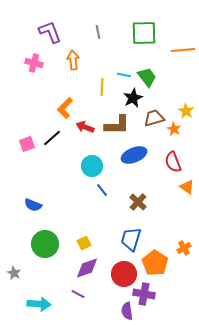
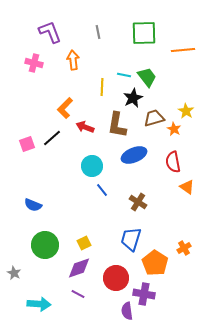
brown L-shape: rotated 100 degrees clockwise
red semicircle: rotated 10 degrees clockwise
brown cross: rotated 12 degrees counterclockwise
green circle: moved 1 px down
purple diamond: moved 8 px left
red circle: moved 8 px left, 4 px down
